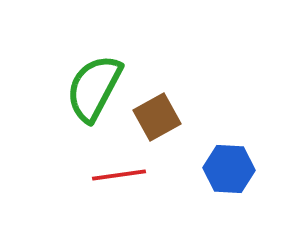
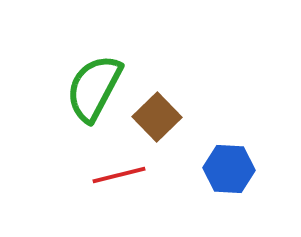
brown square: rotated 15 degrees counterclockwise
red line: rotated 6 degrees counterclockwise
